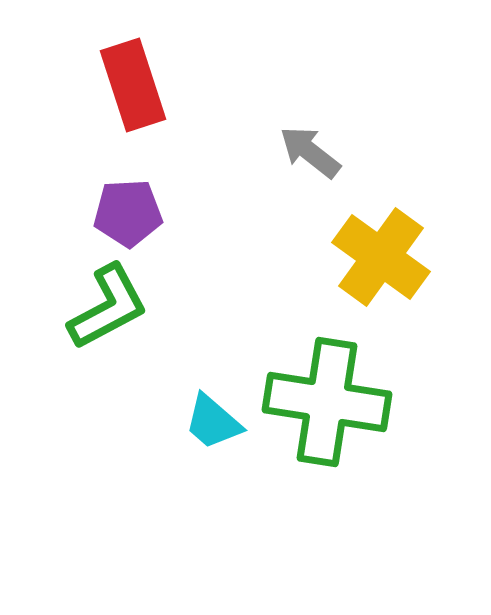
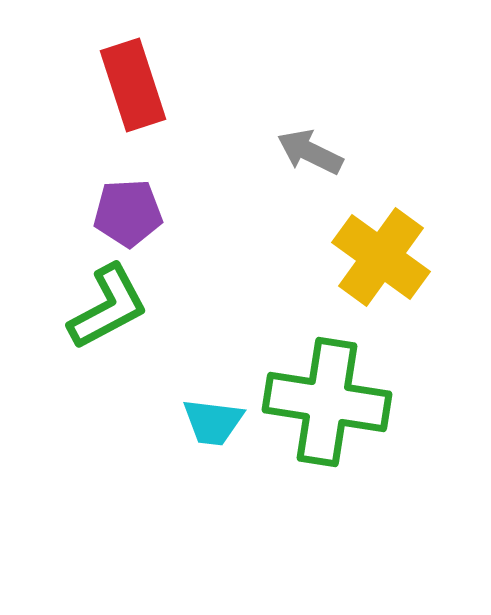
gray arrow: rotated 12 degrees counterclockwise
cyan trapezoid: rotated 34 degrees counterclockwise
